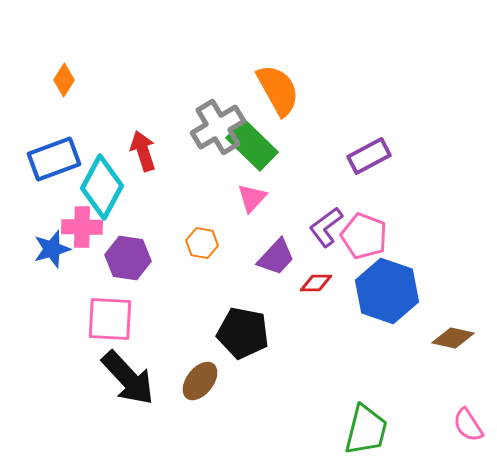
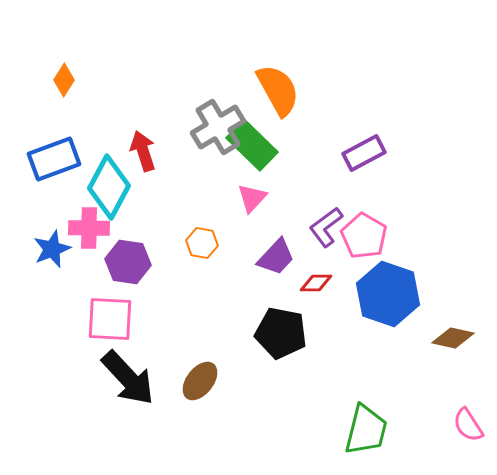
purple rectangle: moved 5 px left, 3 px up
cyan diamond: moved 7 px right
pink cross: moved 7 px right, 1 px down
pink pentagon: rotated 9 degrees clockwise
blue star: rotated 6 degrees counterclockwise
purple hexagon: moved 4 px down
blue hexagon: moved 1 px right, 3 px down
black pentagon: moved 38 px right
